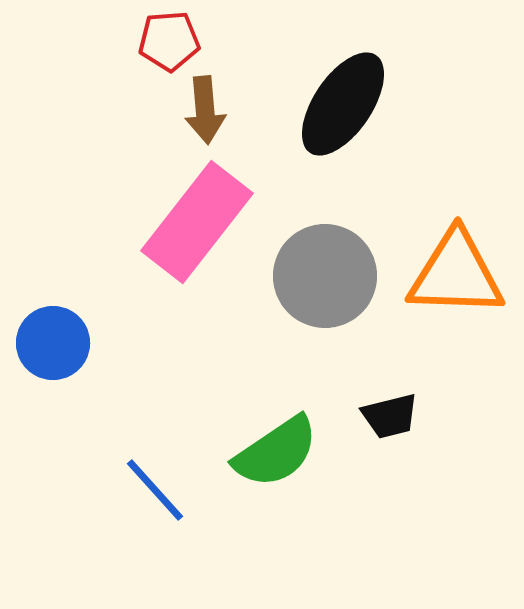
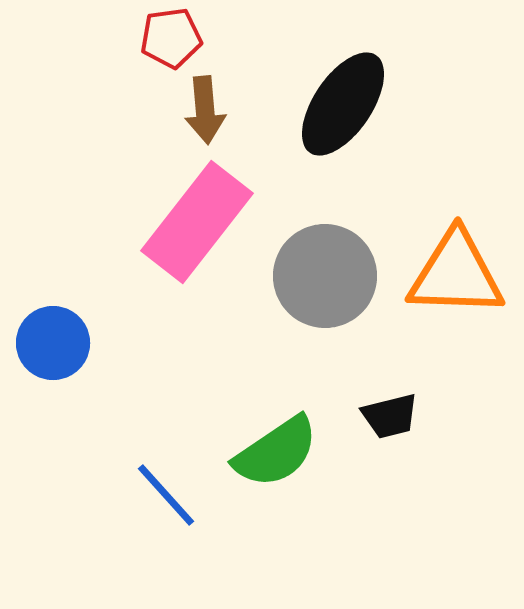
red pentagon: moved 2 px right, 3 px up; rotated 4 degrees counterclockwise
blue line: moved 11 px right, 5 px down
